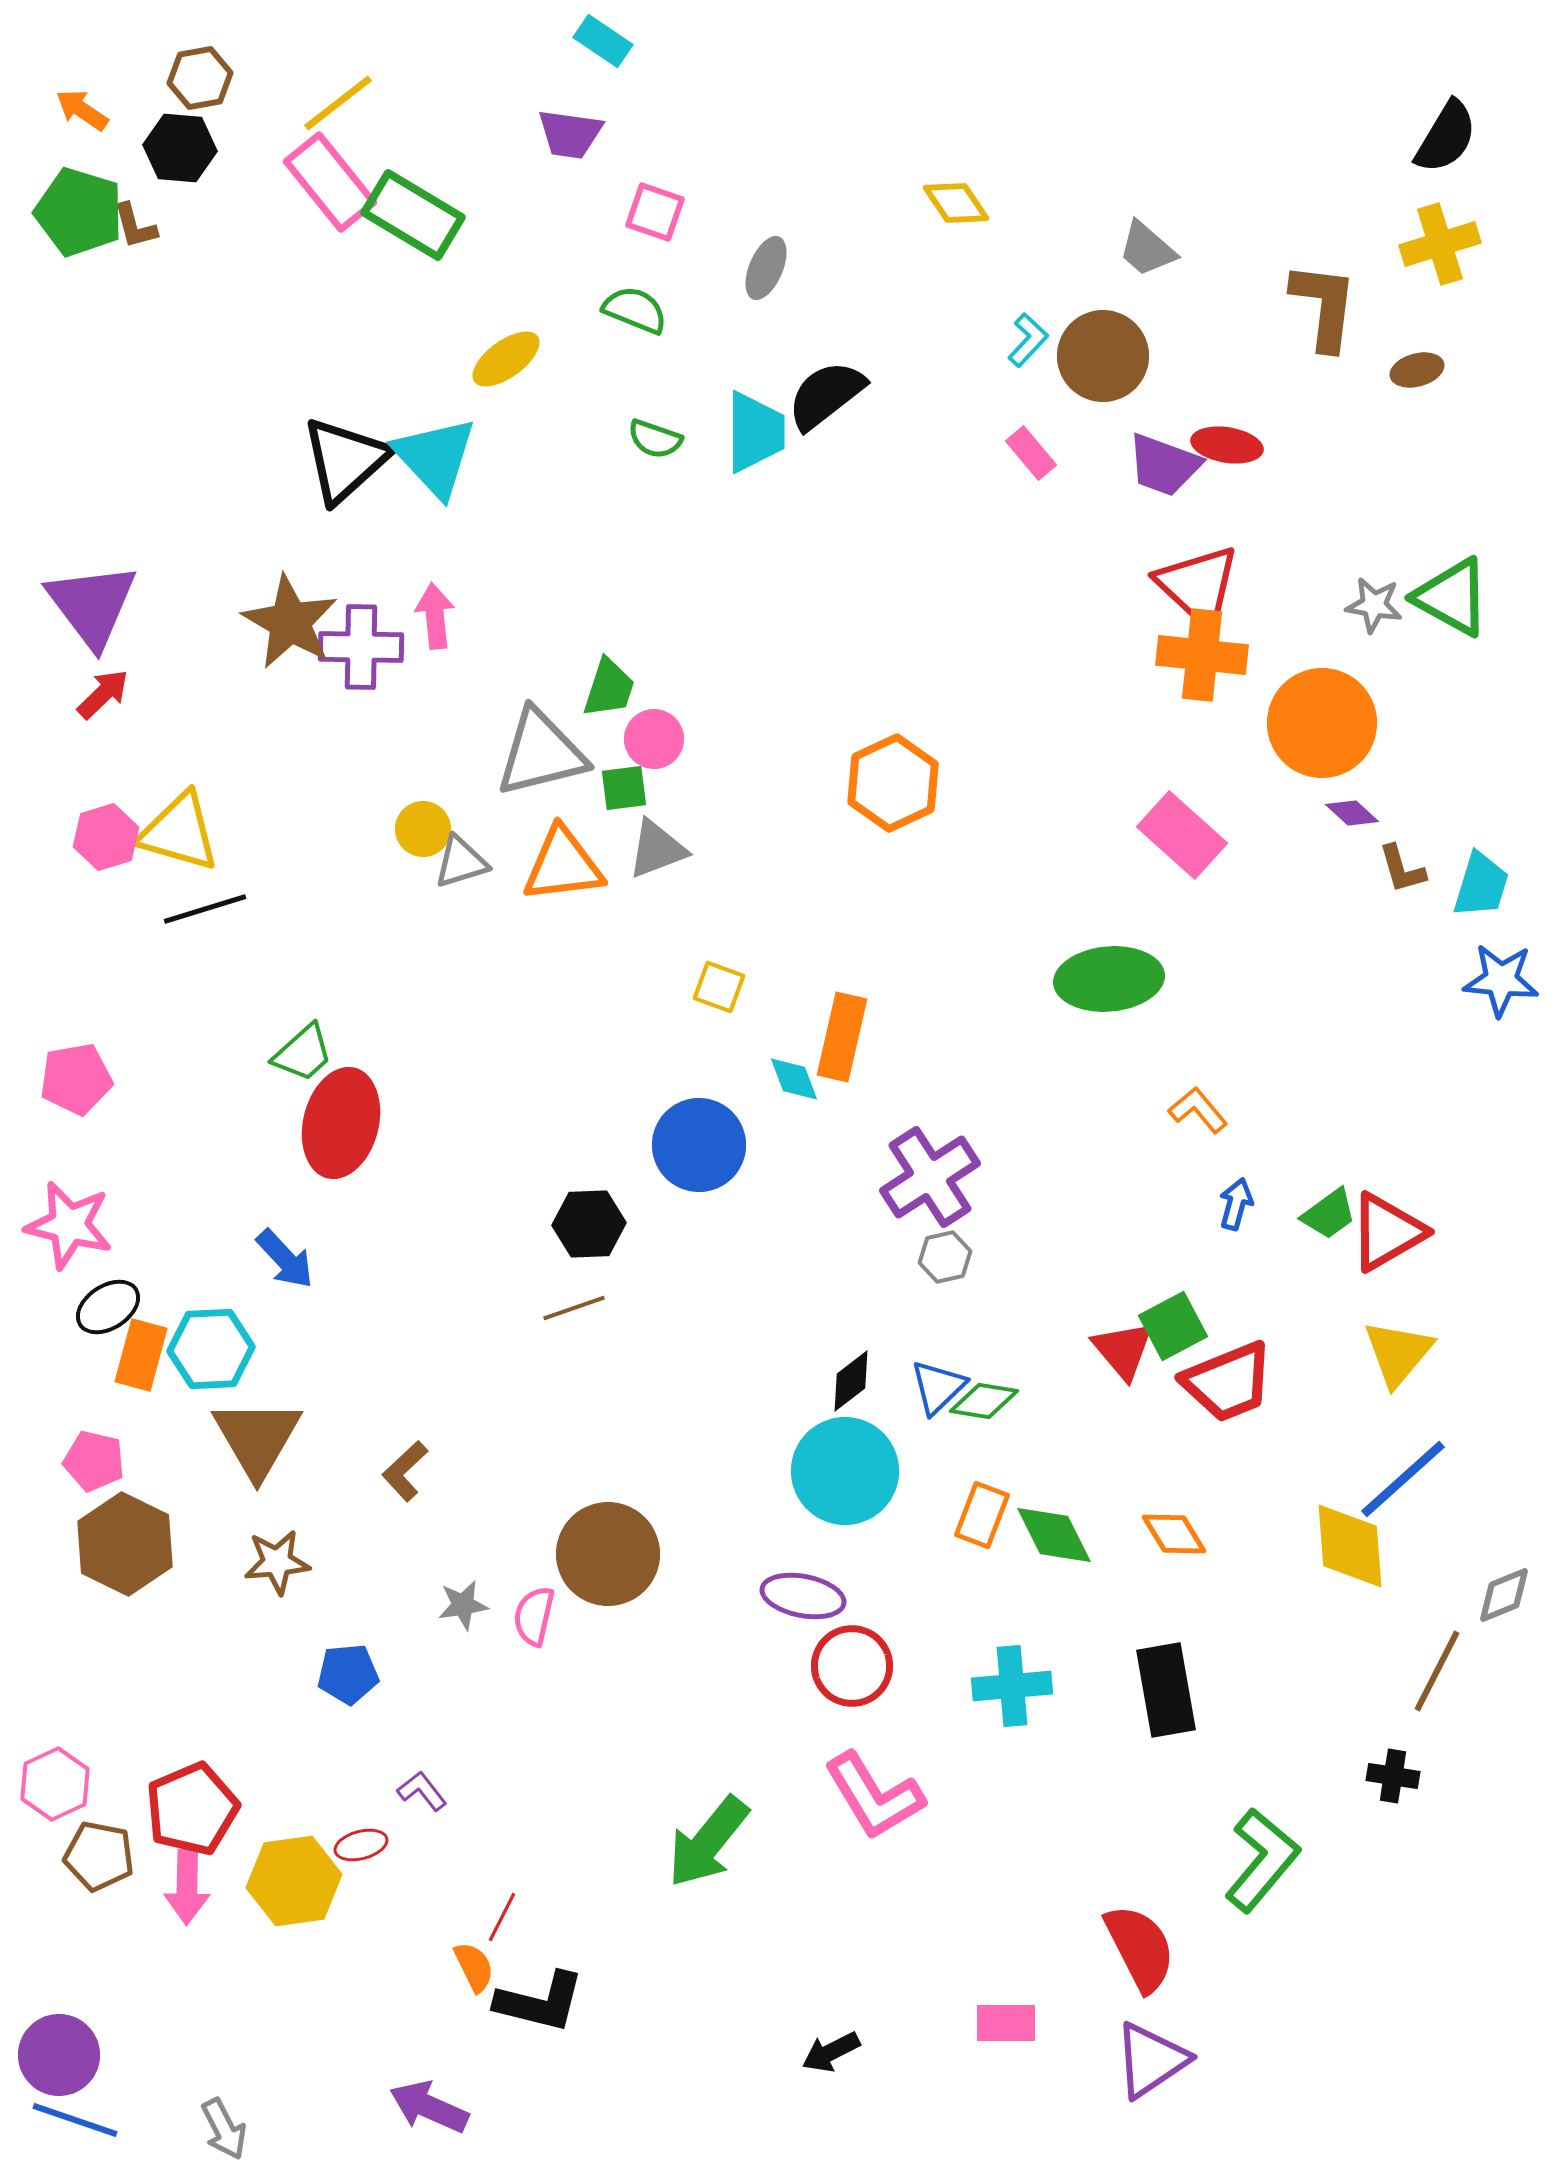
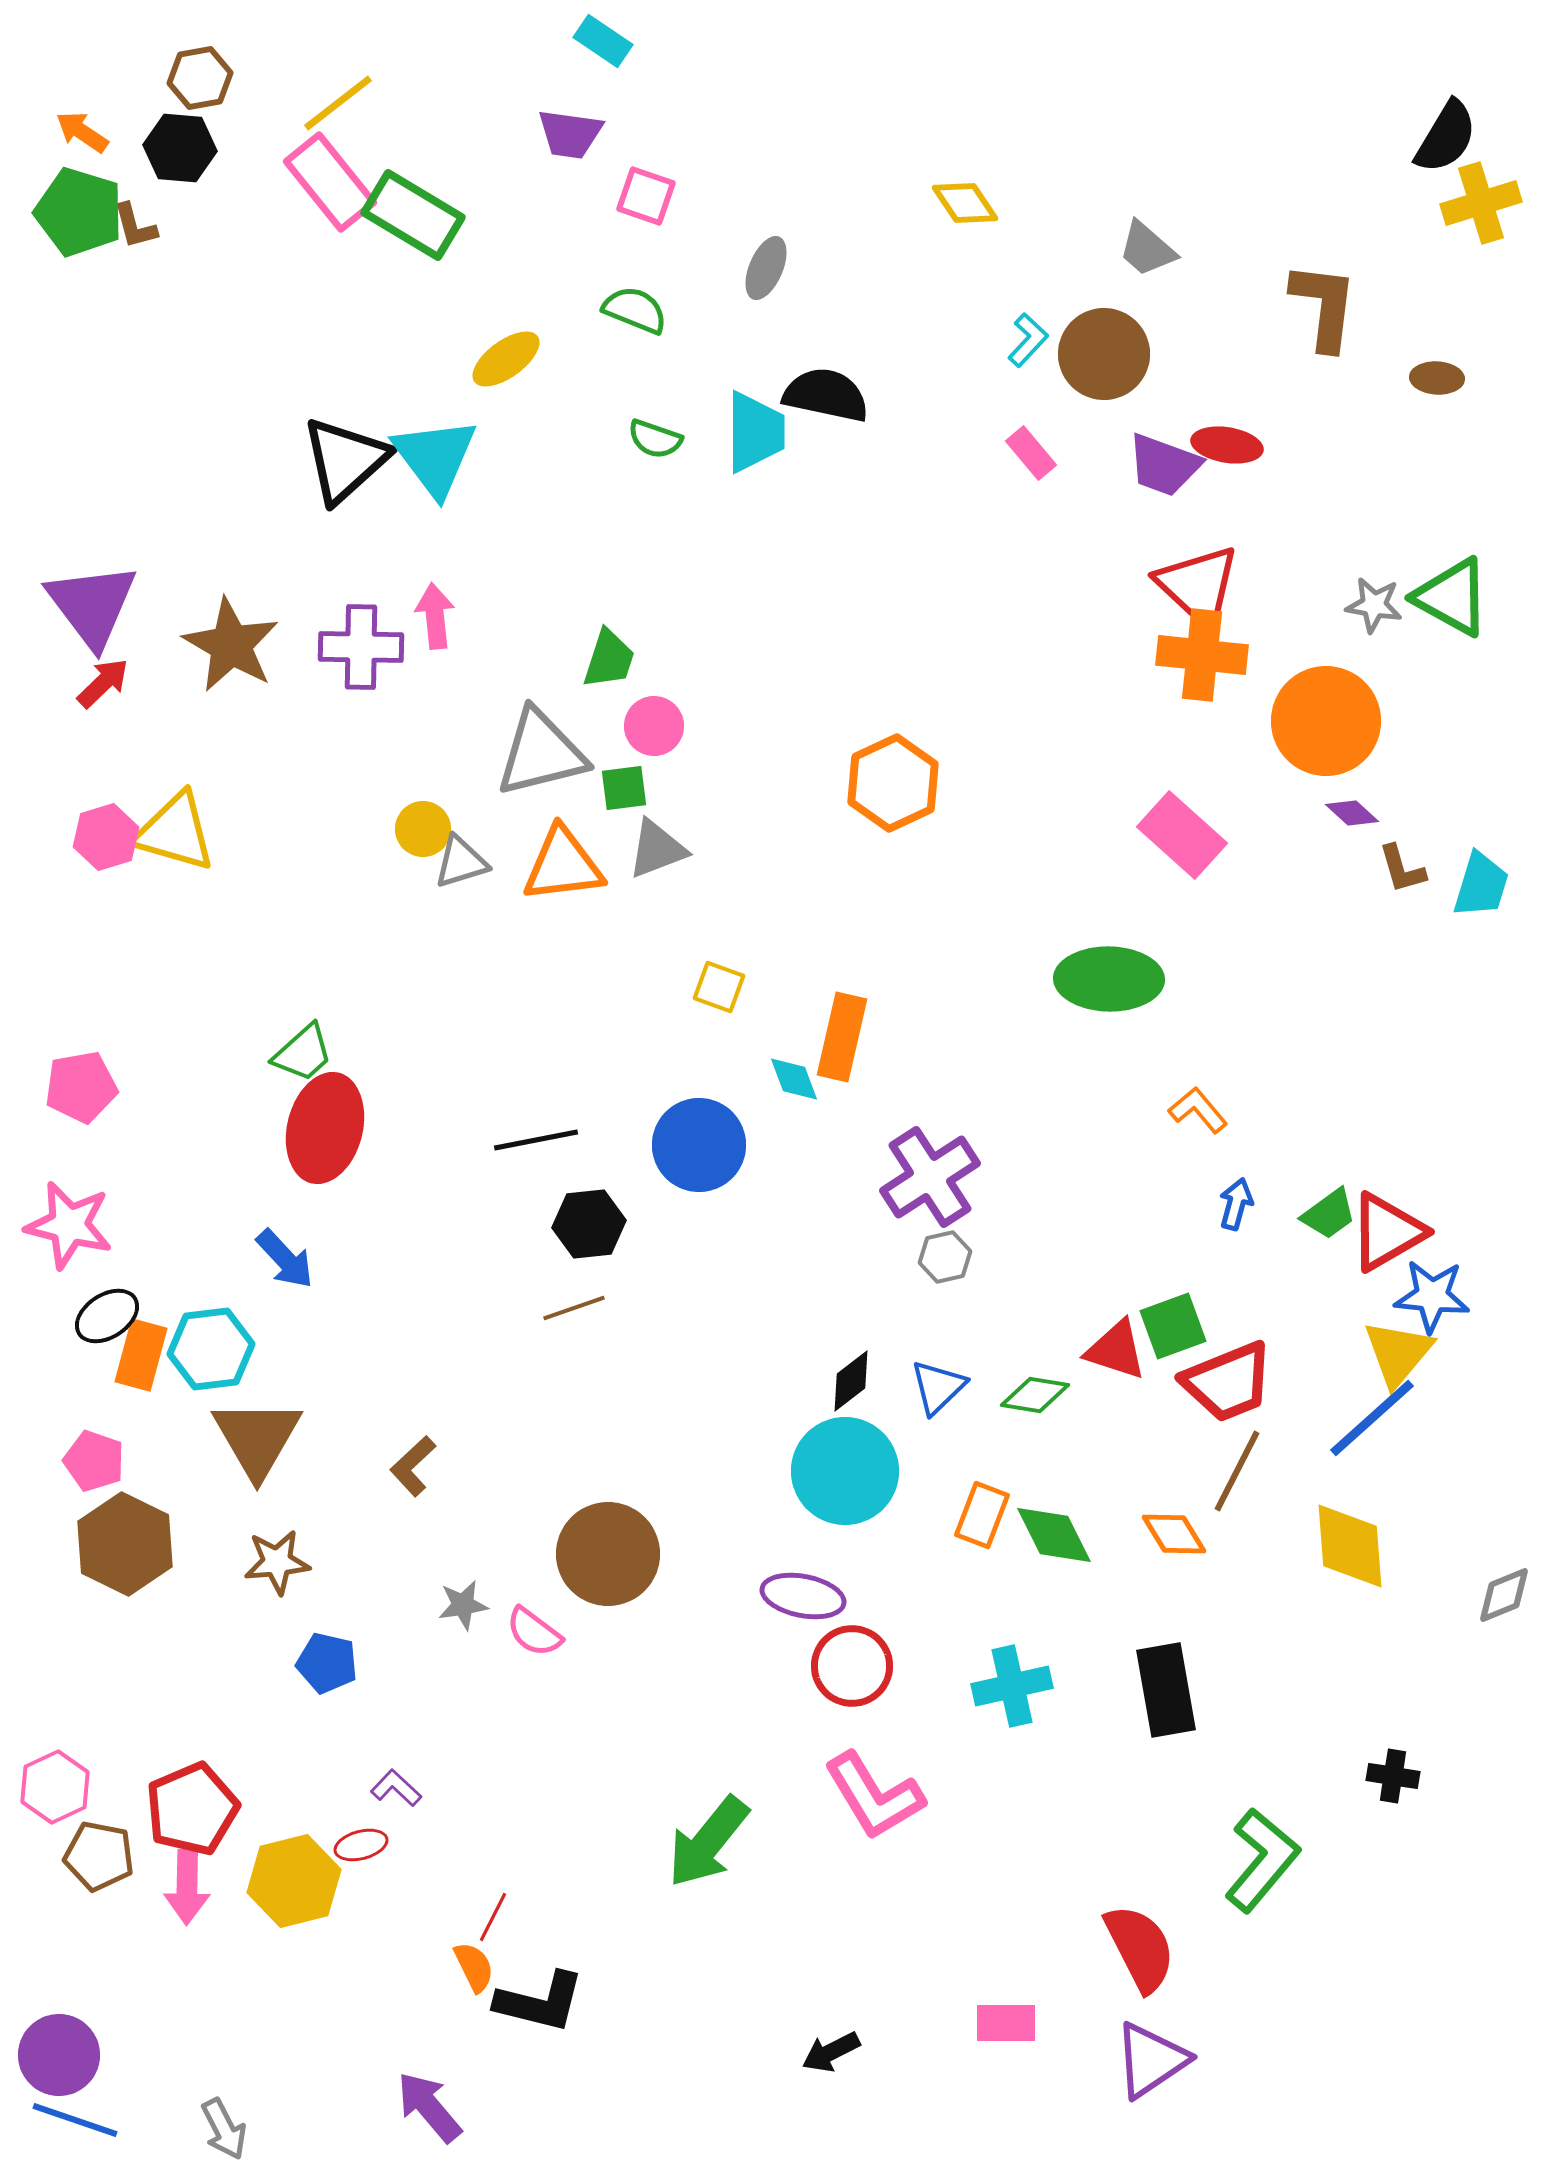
orange arrow at (82, 110): moved 22 px down
yellow diamond at (956, 203): moved 9 px right
pink square at (655, 212): moved 9 px left, 16 px up
yellow cross at (1440, 244): moved 41 px right, 41 px up
brown circle at (1103, 356): moved 1 px right, 2 px up
brown ellipse at (1417, 370): moved 20 px right, 8 px down; rotated 18 degrees clockwise
black semicircle at (826, 395): rotated 50 degrees clockwise
cyan triangle at (435, 457): rotated 6 degrees clockwise
brown star at (290, 622): moved 59 px left, 23 px down
green trapezoid at (609, 688): moved 29 px up
red arrow at (103, 694): moved 11 px up
orange circle at (1322, 723): moved 4 px right, 2 px up
pink circle at (654, 739): moved 13 px up
yellow triangle at (179, 832): moved 4 px left
black line at (205, 909): moved 331 px right, 231 px down; rotated 6 degrees clockwise
green ellipse at (1109, 979): rotated 6 degrees clockwise
blue star at (1501, 980): moved 69 px left, 316 px down
pink pentagon at (76, 1079): moved 5 px right, 8 px down
red ellipse at (341, 1123): moved 16 px left, 5 px down
black hexagon at (589, 1224): rotated 4 degrees counterclockwise
black ellipse at (108, 1307): moved 1 px left, 9 px down
green square at (1173, 1326): rotated 8 degrees clockwise
cyan hexagon at (211, 1349): rotated 4 degrees counterclockwise
red triangle at (1123, 1350): moved 7 px left; rotated 32 degrees counterclockwise
green diamond at (984, 1401): moved 51 px right, 6 px up
pink pentagon at (94, 1461): rotated 6 degrees clockwise
brown L-shape at (405, 1471): moved 8 px right, 5 px up
blue line at (1403, 1479): moved 31 px left, 61 px up
pink semicircle at (534, 1616): moved 16 px down; rotated 66 degrees counterclockwise
brown line at (1437, 1671): moved 200 px left, 200 px up
blue pentagon at (348, 1674): moved 21 px left, 11 px up; rotated 18 degrees clockwise
cyan cross at (1012, 1686): rotated 8 degrees counterclockwise
pink hexagon at (55, 1784): moved 3 px down
purple L-shape at (422, 1791): moved 26 px left, 3 px up; rotated 9 degrees counterclockwise
yellow hexagon at (294, 1881): rotated 6 degrees counterclockwise
red line at (502, 1917): moved 9 px left
purple arrow at (429, 2107): rotated 26 degrees clockwise
